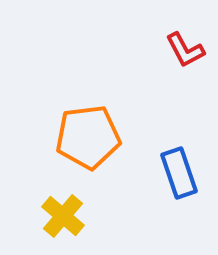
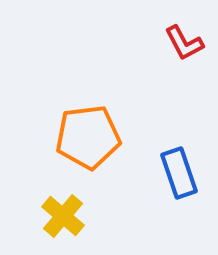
red L-shape: moved 1 px left, 7 px up
